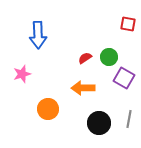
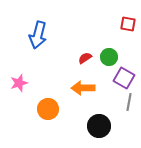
blue arrow: rotated 16 degrees clockwise
pink star: moved 3 px left, 9 px down
gray line: moved 17 px up
black circle: moved 3 px down
